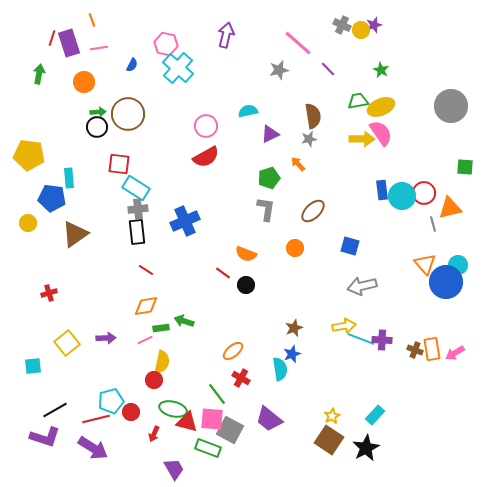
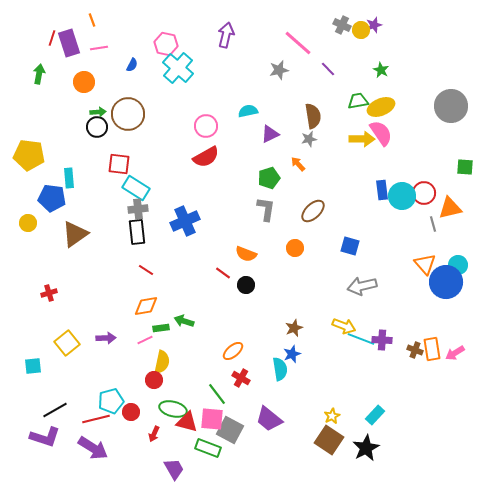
yellow arrow at (344, 326): rotated 30 degrees clockwise
